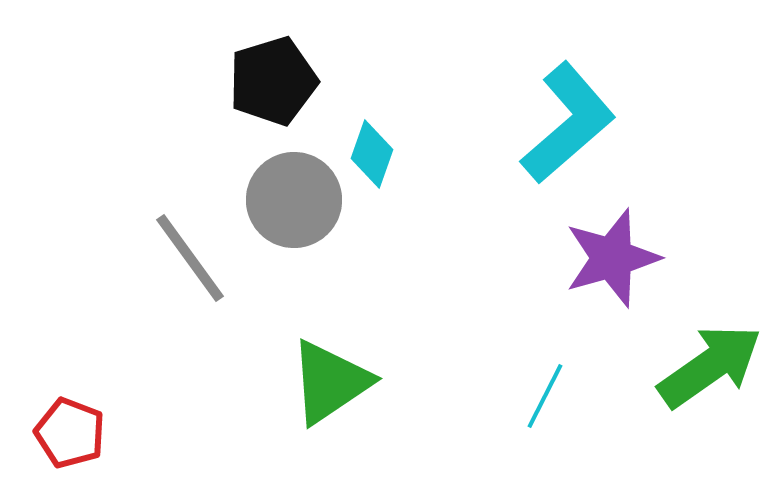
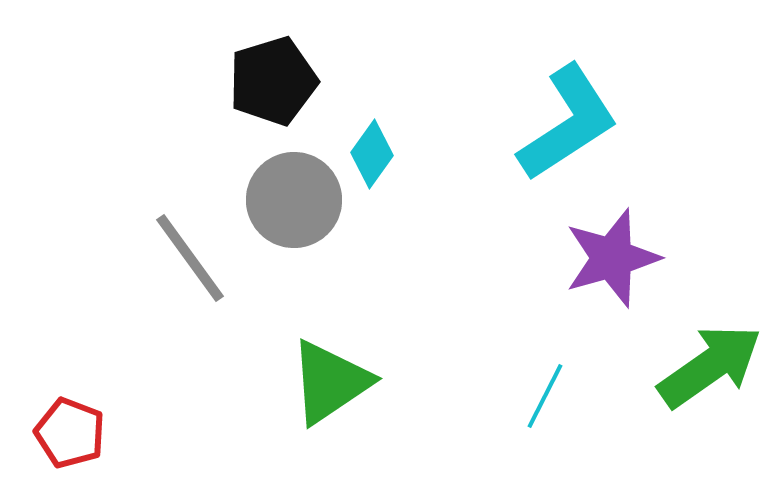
cyan L-shape: rotated 8 degrees clockwise
cyan diamond: rotated 16 degrees clockwise
